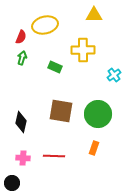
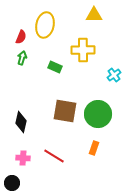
yellow ellipse: rotated 65 degrees counterclockwise
brown square: moved 4 px right
red line: rotated 30 degrees clockwise
